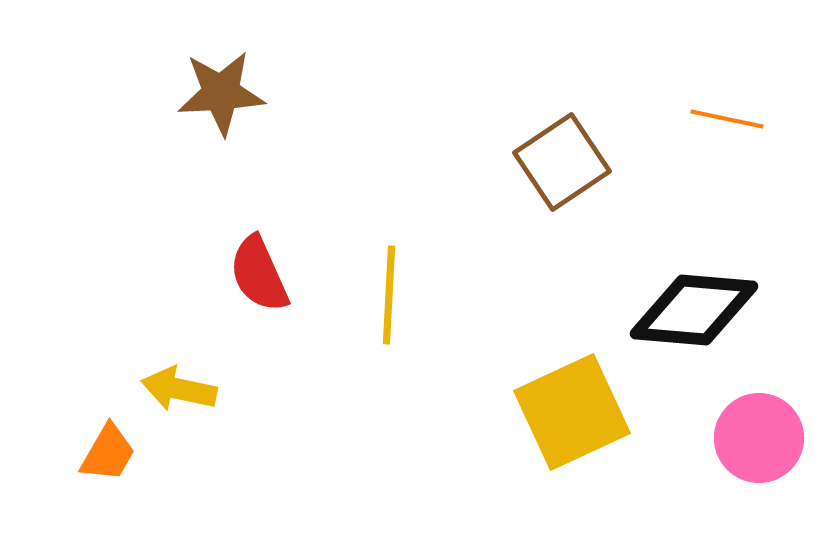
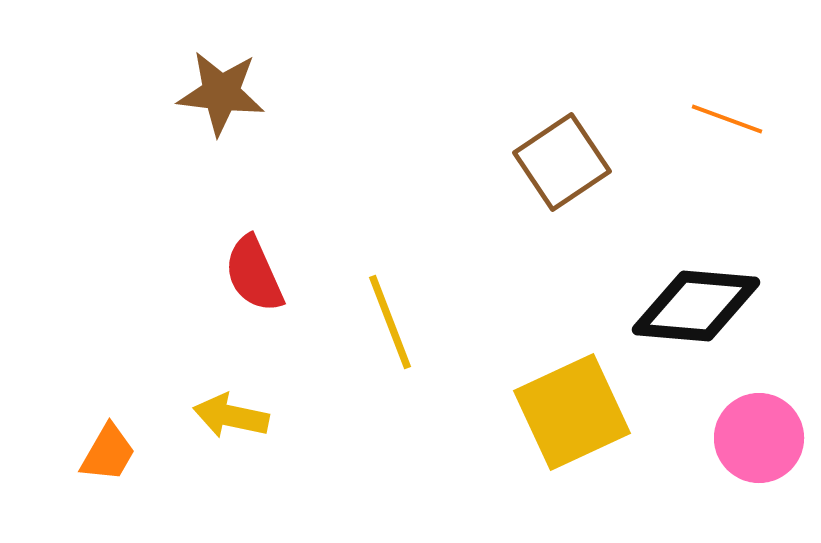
brown star: rotated 10 degrees clockwise
orange line: rotated 8 degrees clockwise
red semicircle: moved 5 px left
yellow line: moved 1 px right, 27 px down; rotated 24 degrees counterclockwise
black diamond: moved 2 px right, 4 px up
yellow arrow: moved 52 px right, 27 px down
